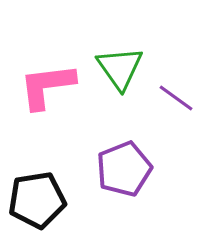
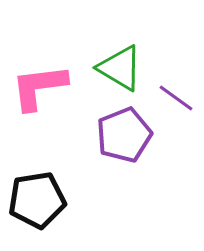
green triangle: rotated 24 degrees counterclockwise
pink L-shape: moved 8 px left, 1 px down
purple pentagon: moved 34 px up
